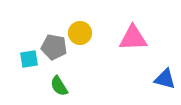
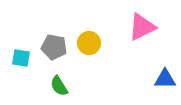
yellow circle: moved 9 px right, 10 px down
pink triangle: moved 9 px right, 11 px up; rotated 24 degrees counterclockwise
cyan square: moved 8 px left, 1 px up; rotated 18 degrees clockwise
blue triangle: rotated 15 degrees counterclockwise
